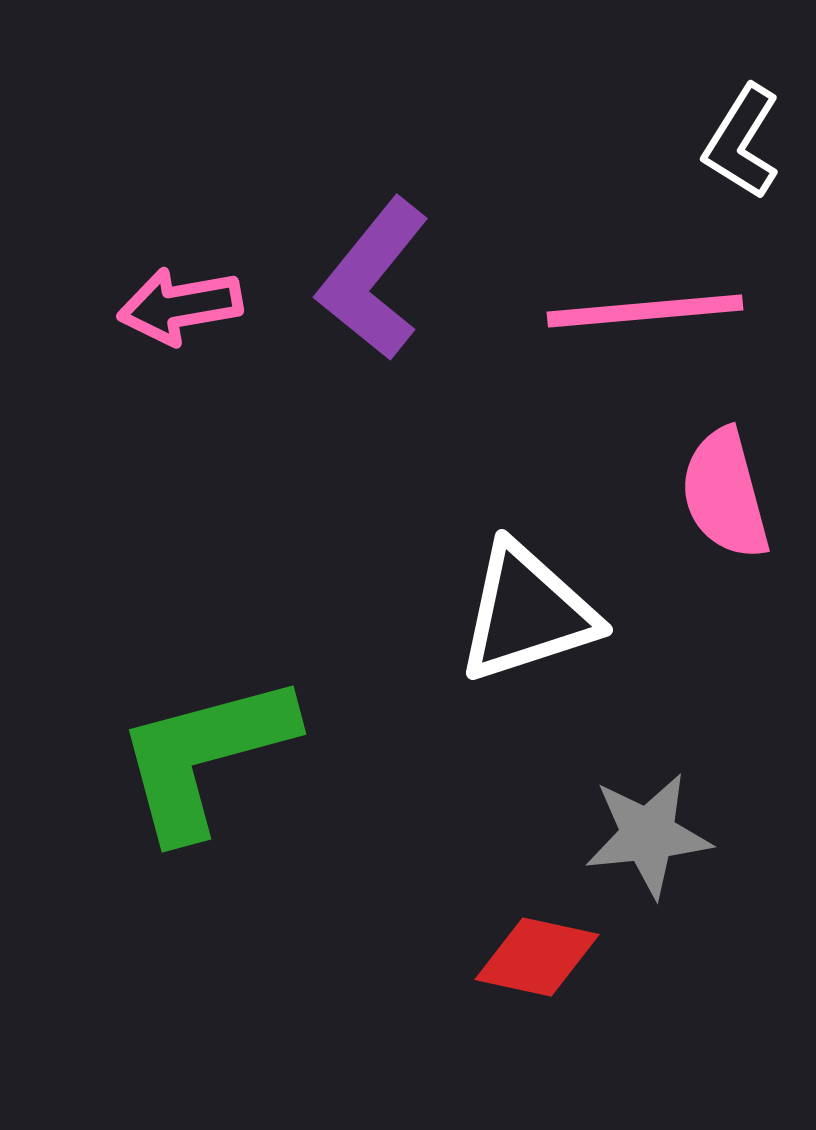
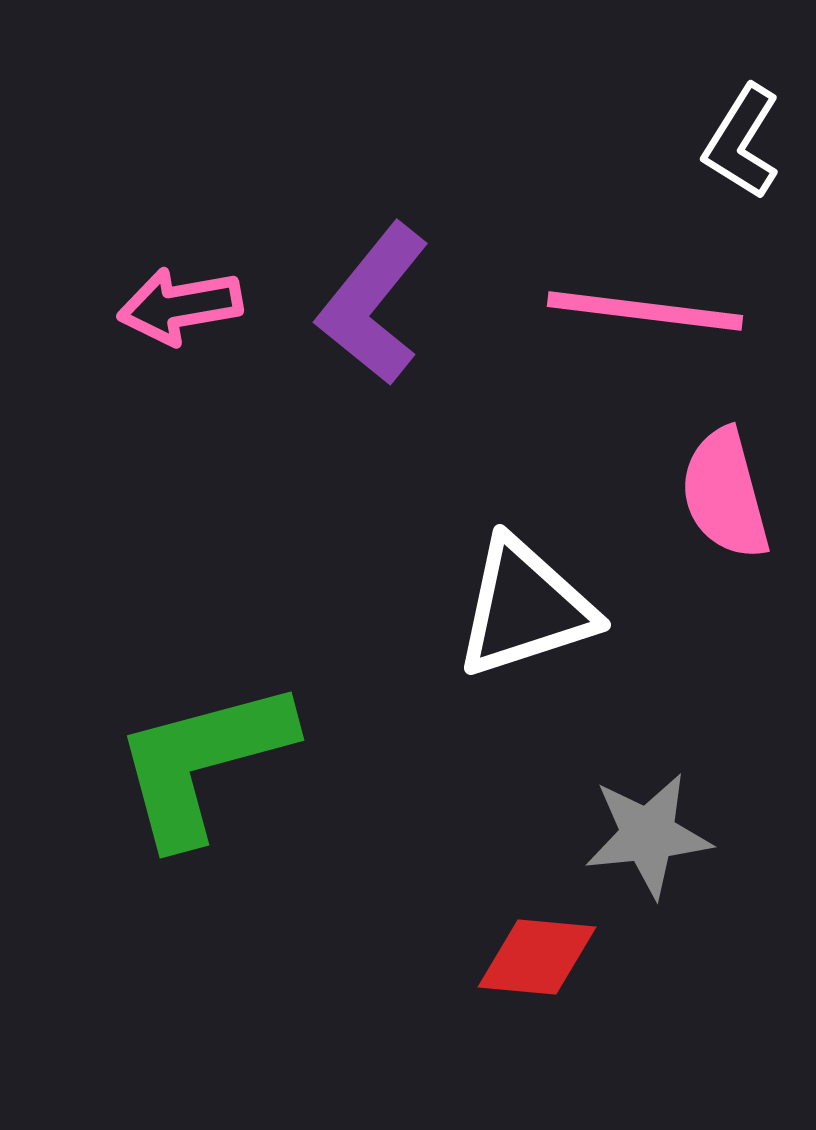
purple L-shape: moved 25 px down
pink line: rotated 12 degrees clockwise
white triangle: moved 2 px left, 5 px up
green L-shape: moved 2 px left, 6 px down
red diamond: rotated 7 degrees counterclockwise
